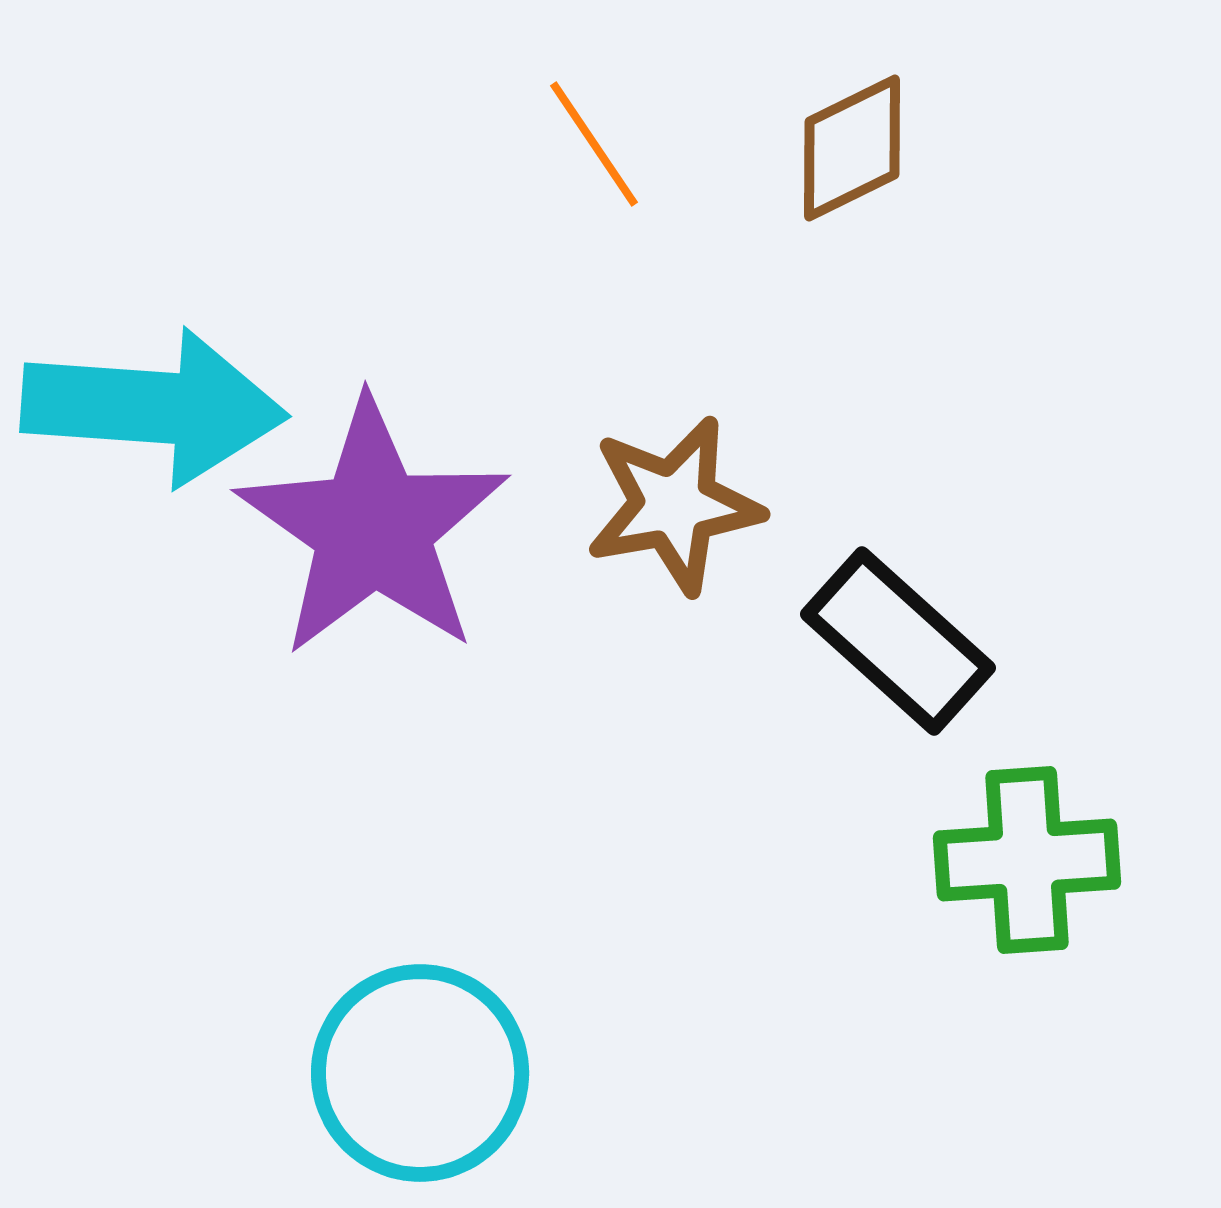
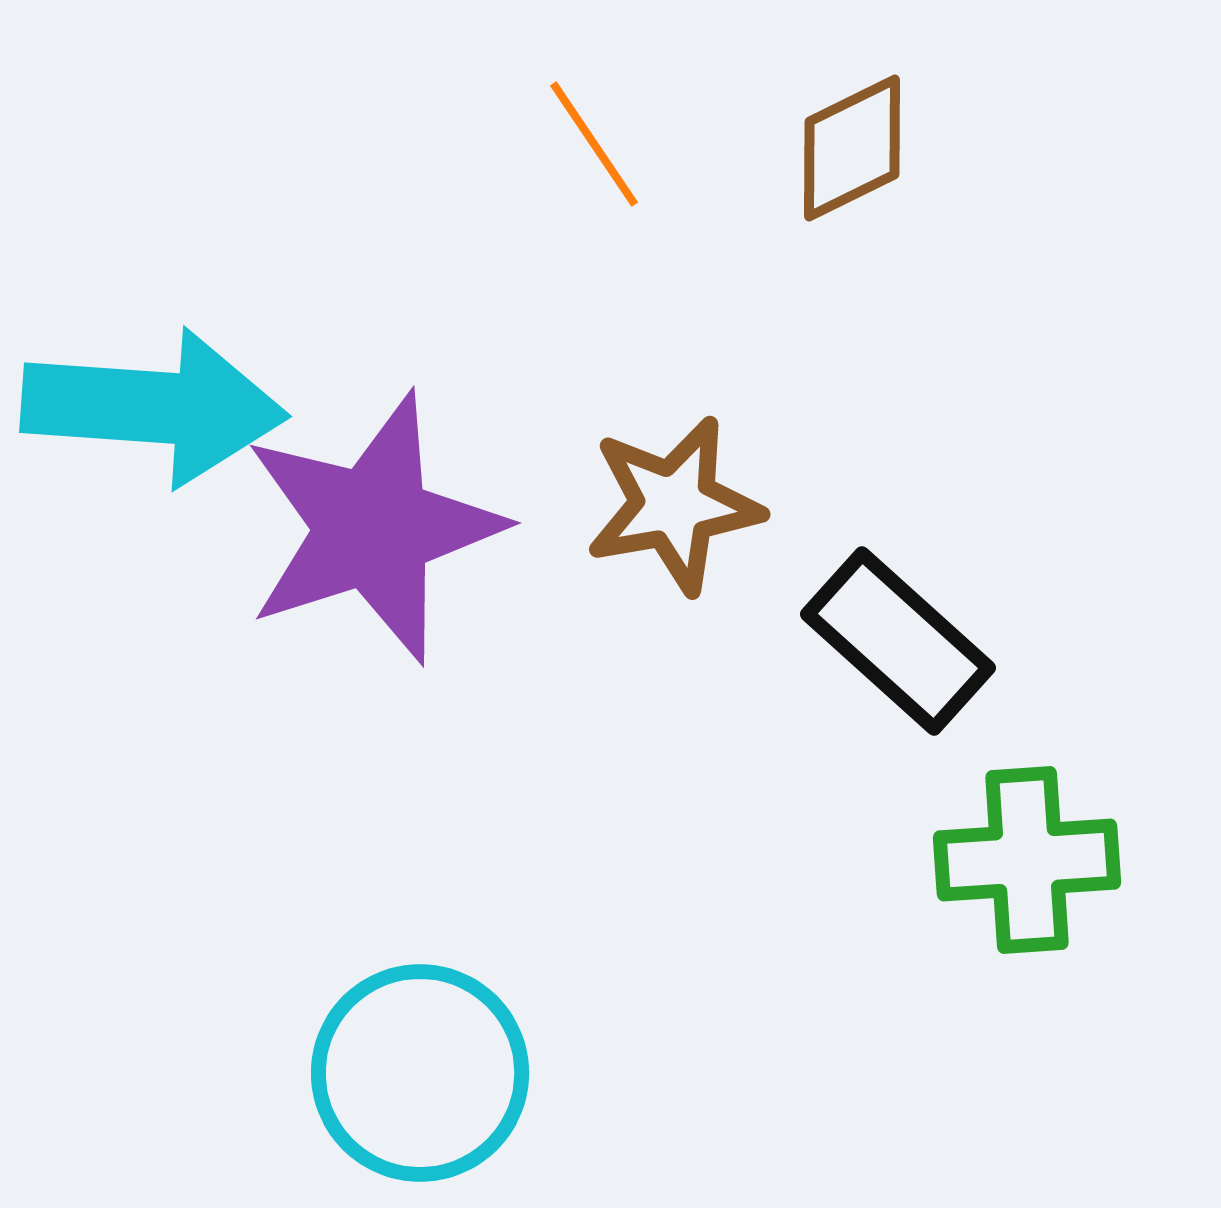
purple star: rotated 19 degrees clockwise
